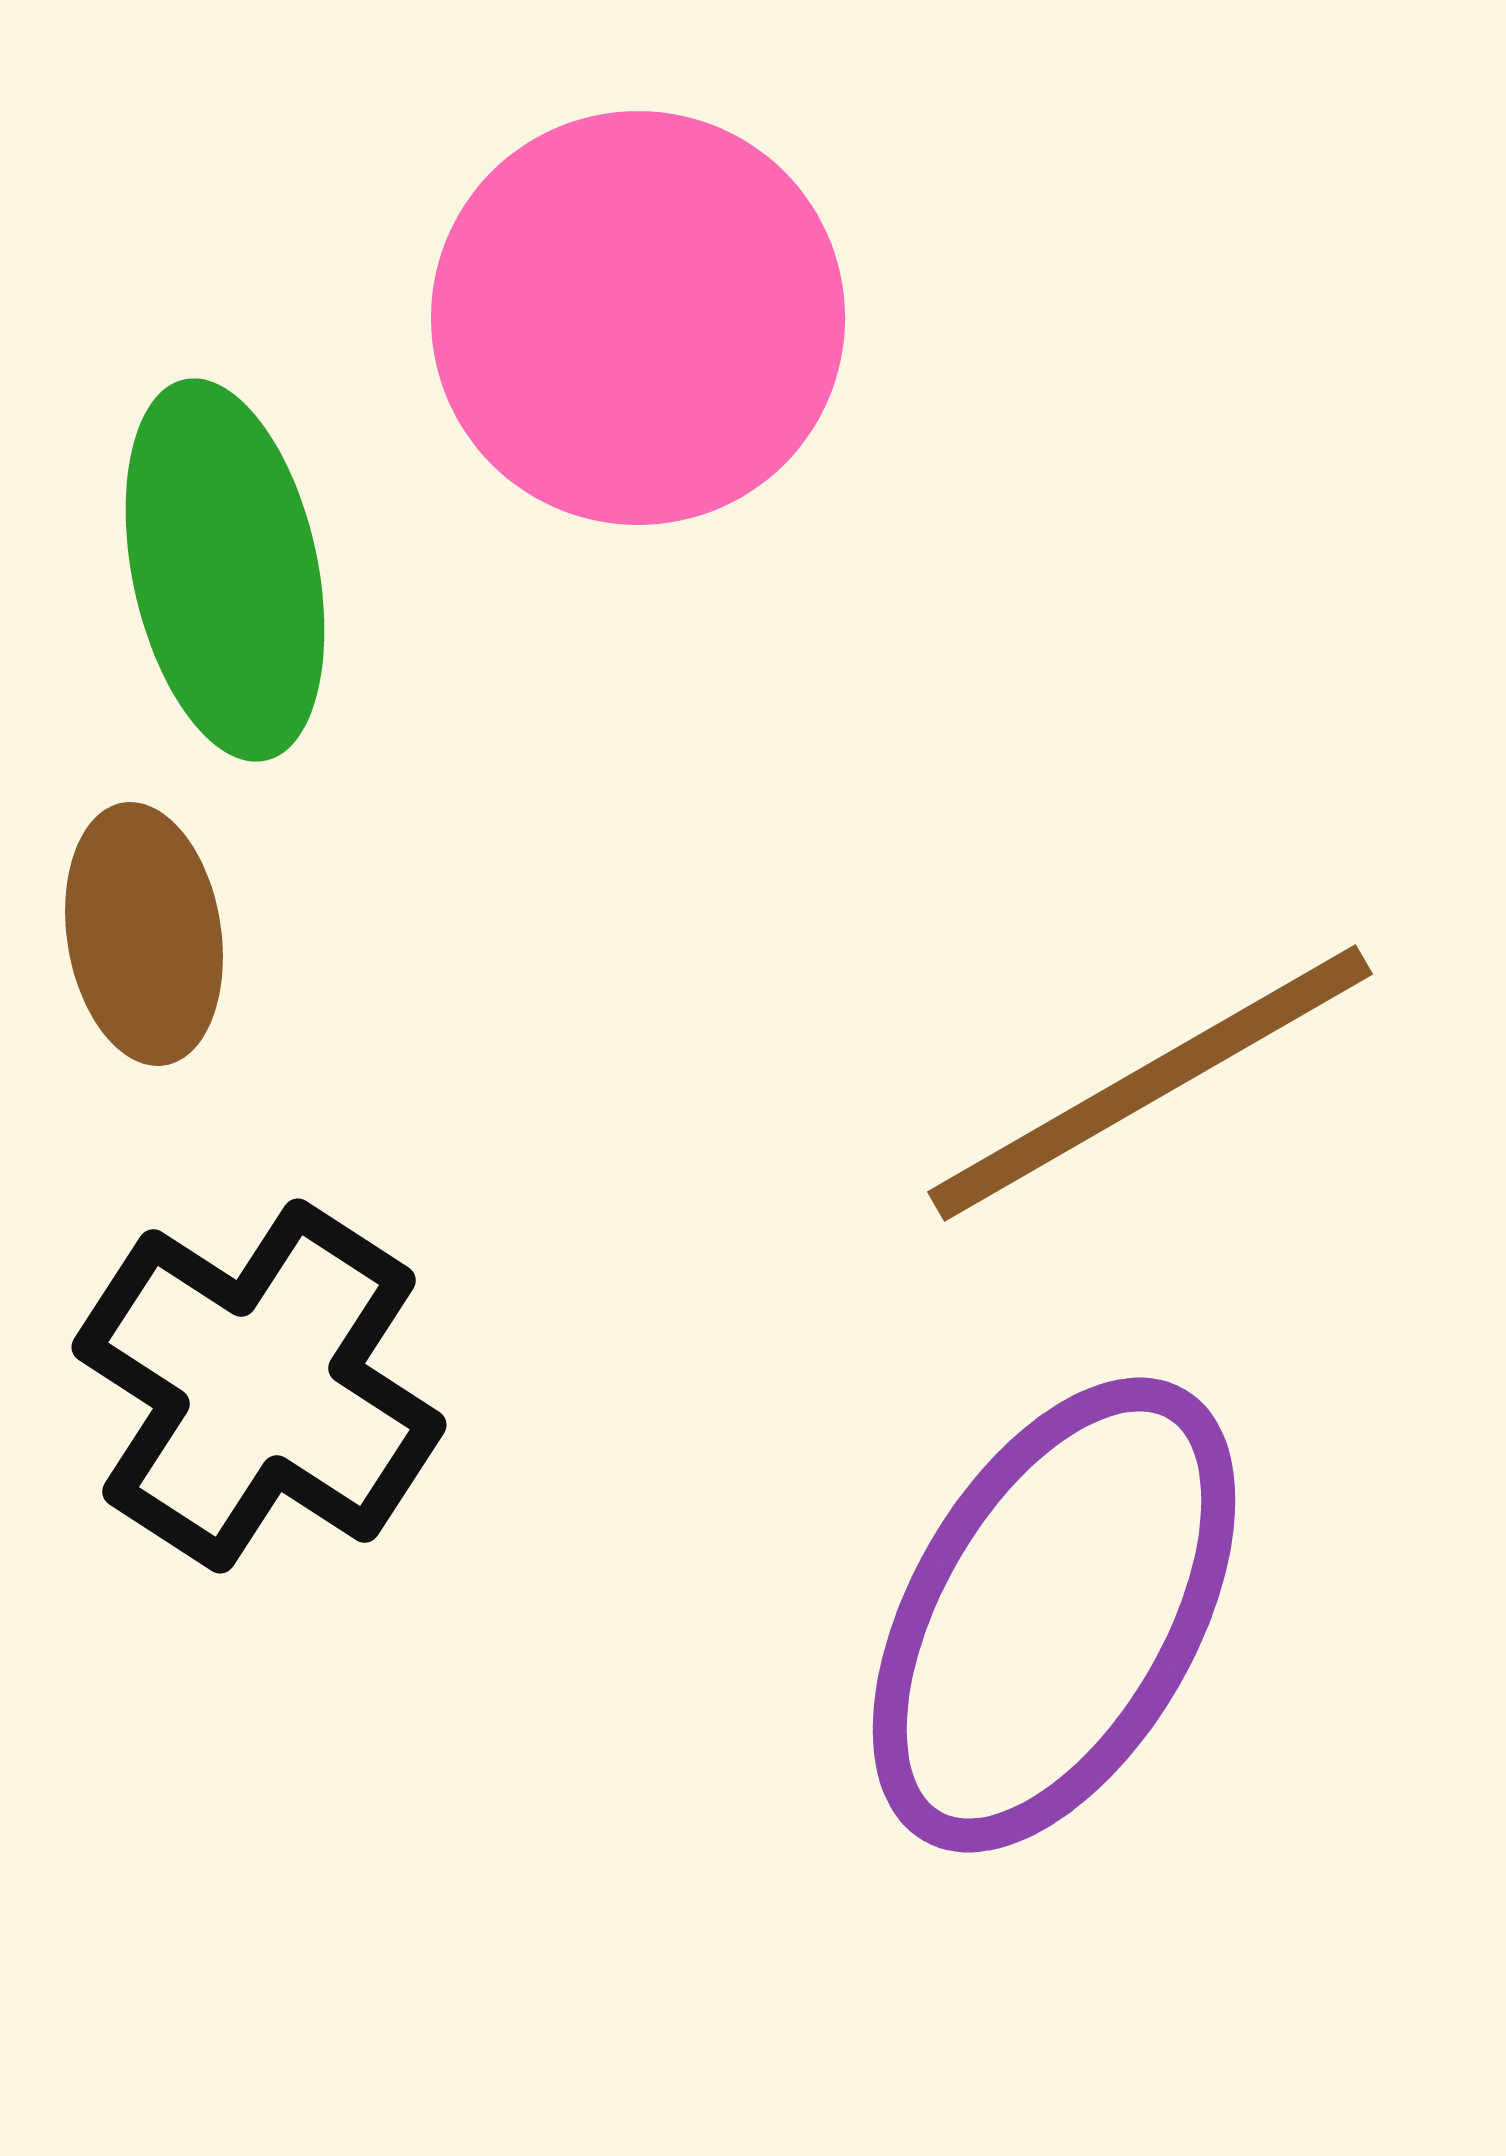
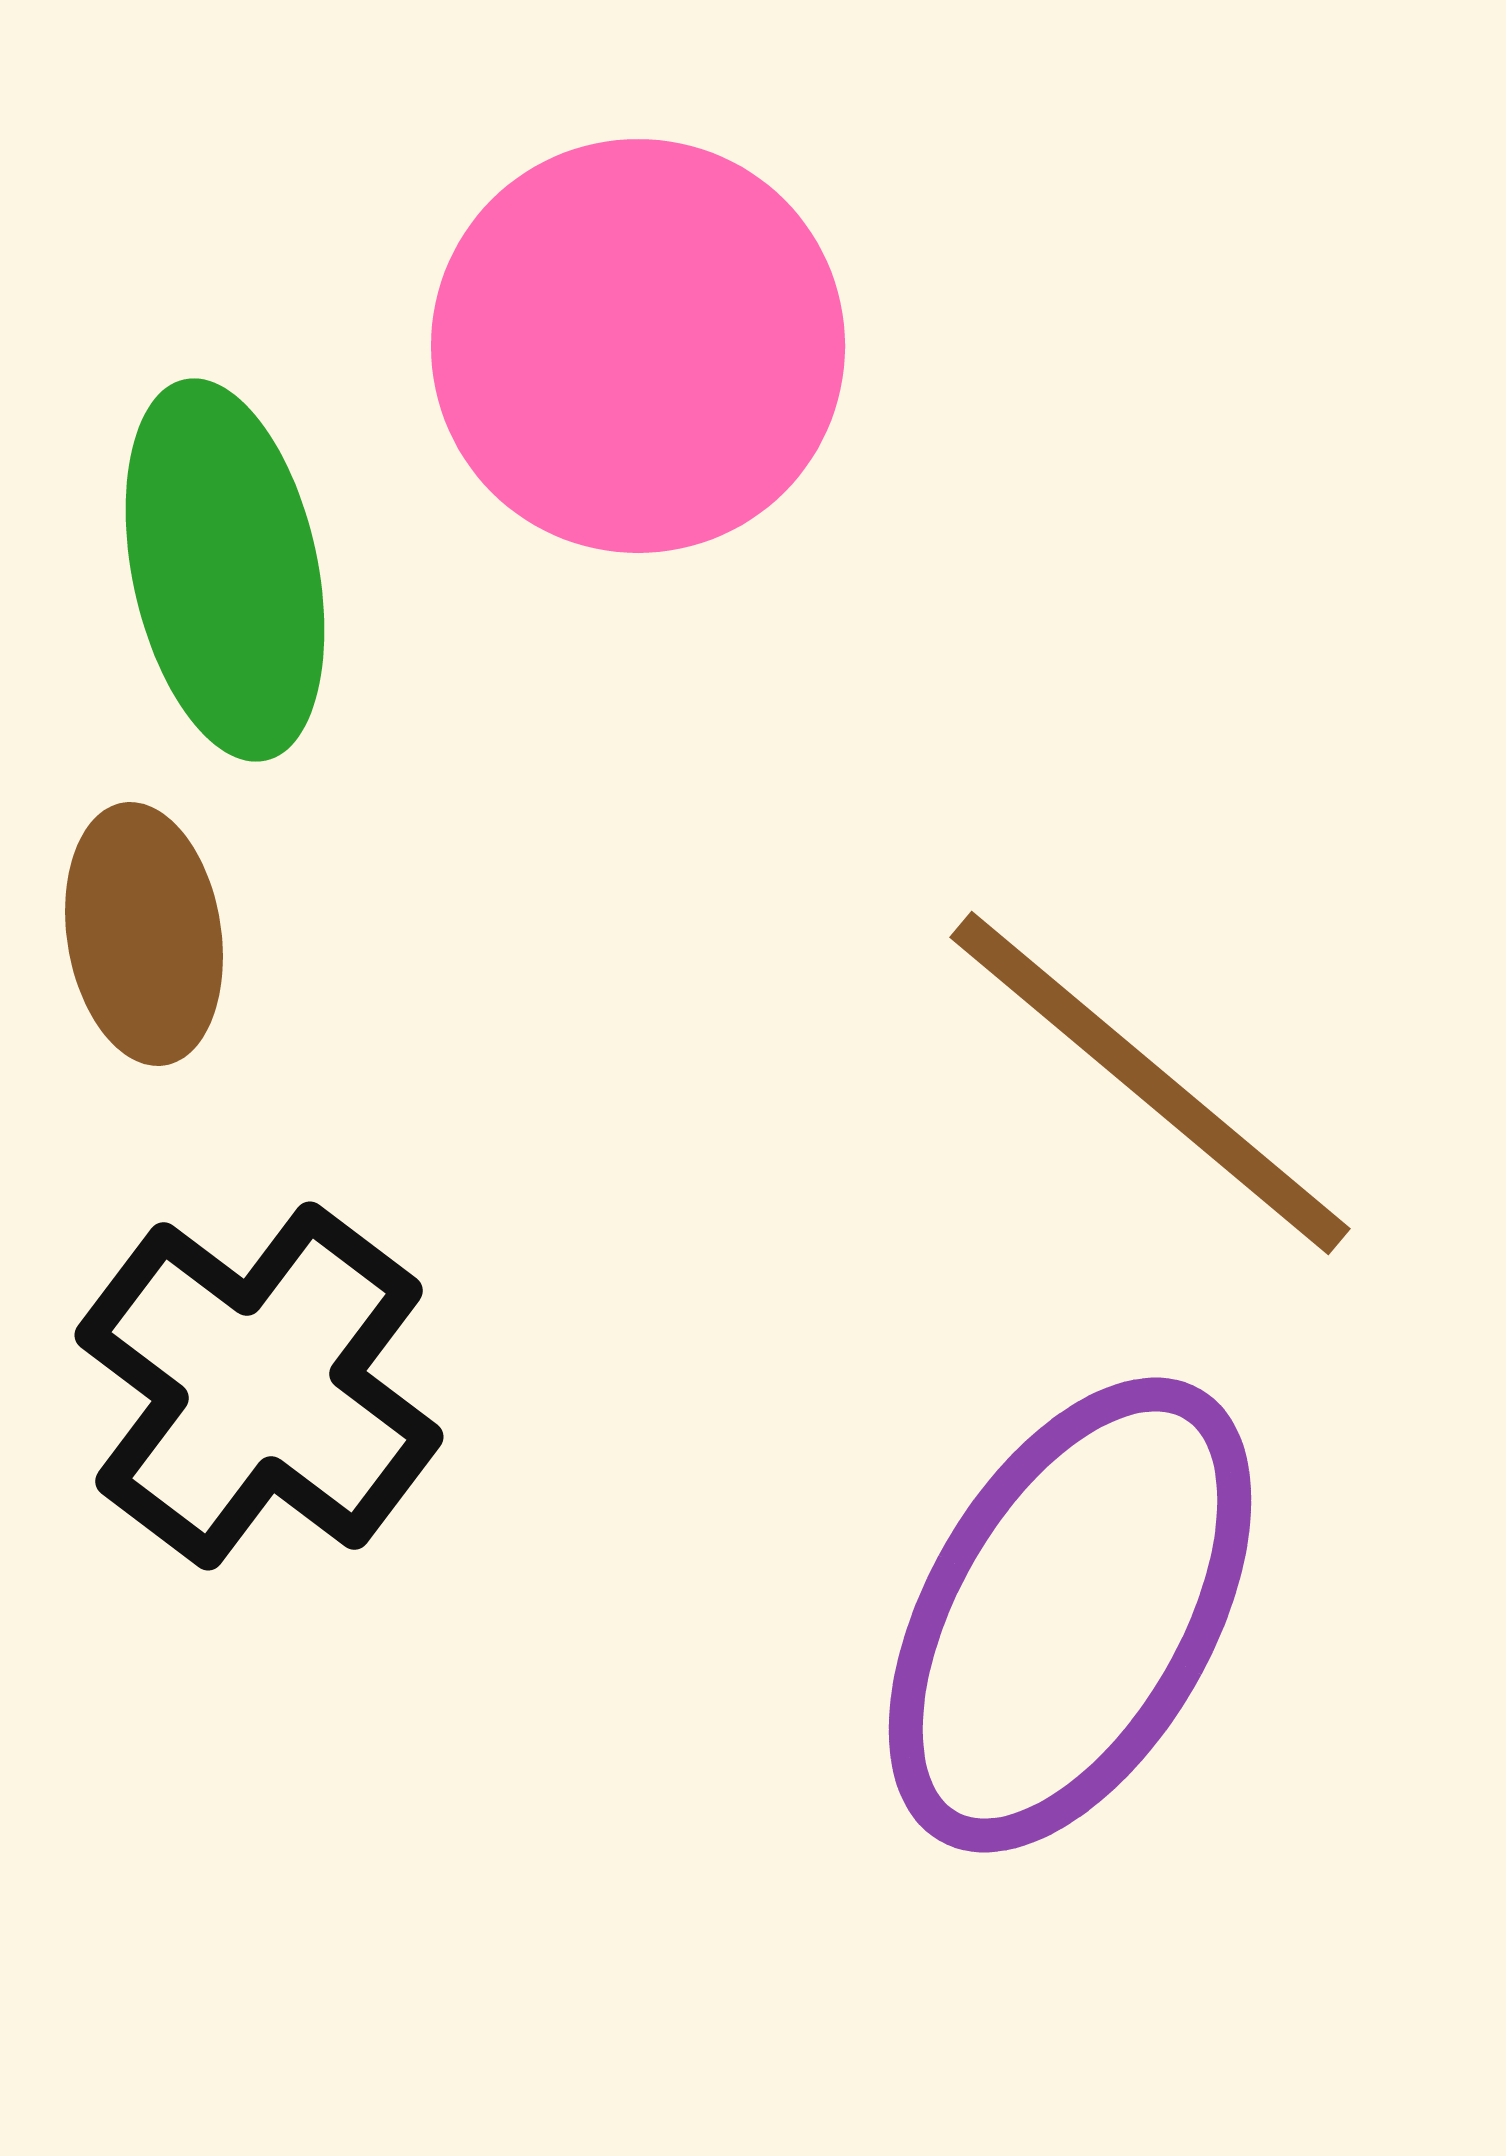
pink circle: moved 28 px down
brown line: rotated 70 degrees clockwise
black cross: rotated 4 degrees clockwise
purple ellipse: moved 16 px right
